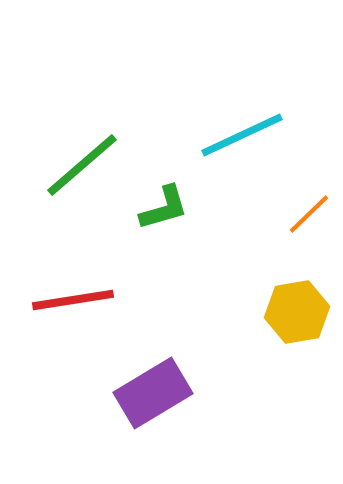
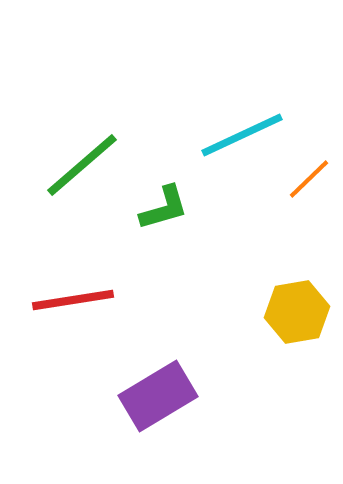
orange line: moved 35 px up
purple rectangle: moved 5 px right, 3 px down
